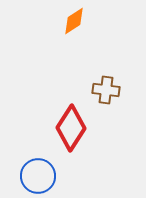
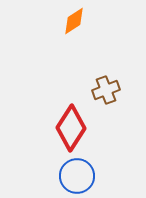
brown cross: rotated 28 degrees counterclockwise
blue circle: moved 39 px right
